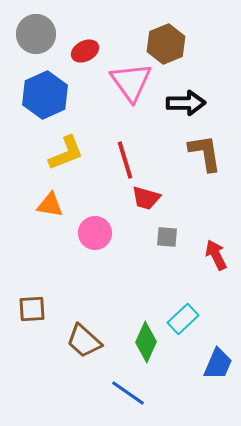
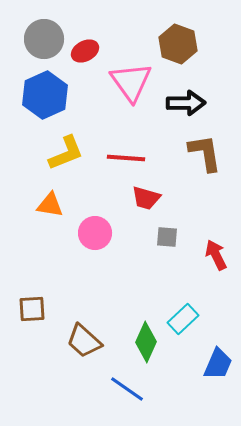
gray circle: moved 8 px right, 5 px down
brown hexagon: moved 12 px right; rotated 18 degrees counterclockwise
red line: moved 1 px right, 2 px up; rotated 69 degrees counterclockwise
blue line: moved 1 px left, 4 px up
